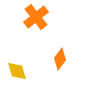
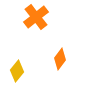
yellow diamond: rotated 55 degrees clockwise
